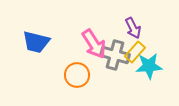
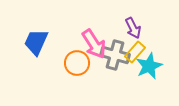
blue trapezoid: rotated 100 degrees clockwise
cyan star: rotated 20 degrees counterclockwise
orange circle: moved 12 px up
